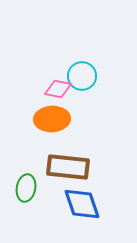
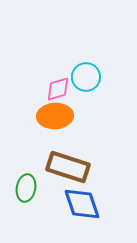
cyan circle: moved 4 px right, 1 px down
pink diamond: rotated 28 degrees counterclockwise
orange ellipse: moved 3 px right, 3 px up
brown rectangle: rotated 12 degrees clockwise
